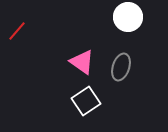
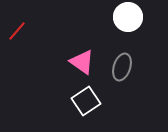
gray ellipse: moved 1 px right
